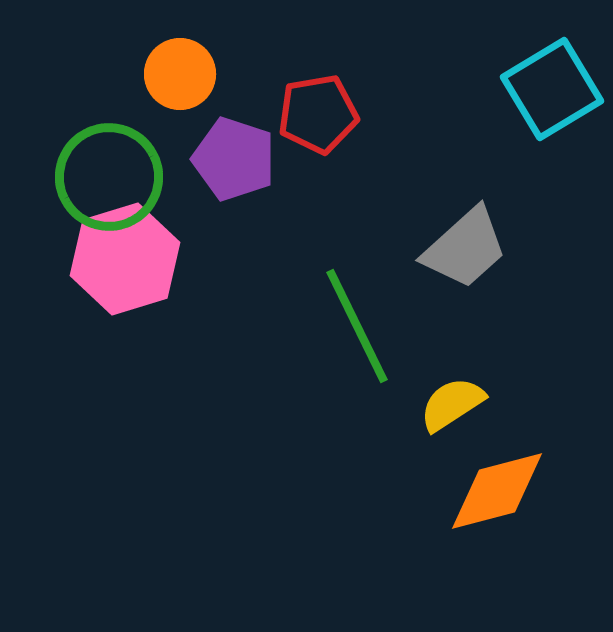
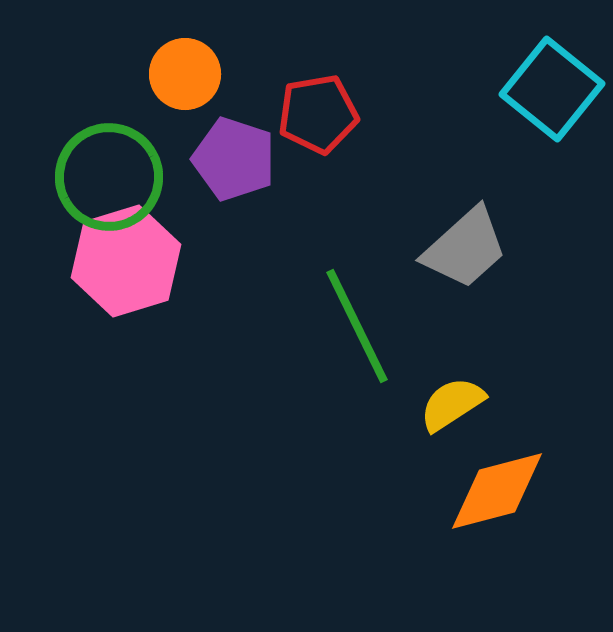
orange circle: moved 5 px right
cyan square: rotated 20 degrees counterclockwise
pink hexagon: moved 1 px right, 2 px down
